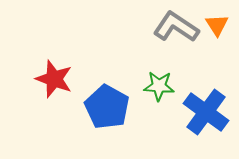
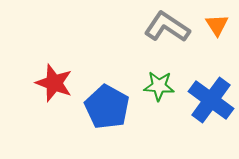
gray L-shape: moved 9 px left
red star: moved 4 px down
blue cross: moved 5 px right, 12 px up
